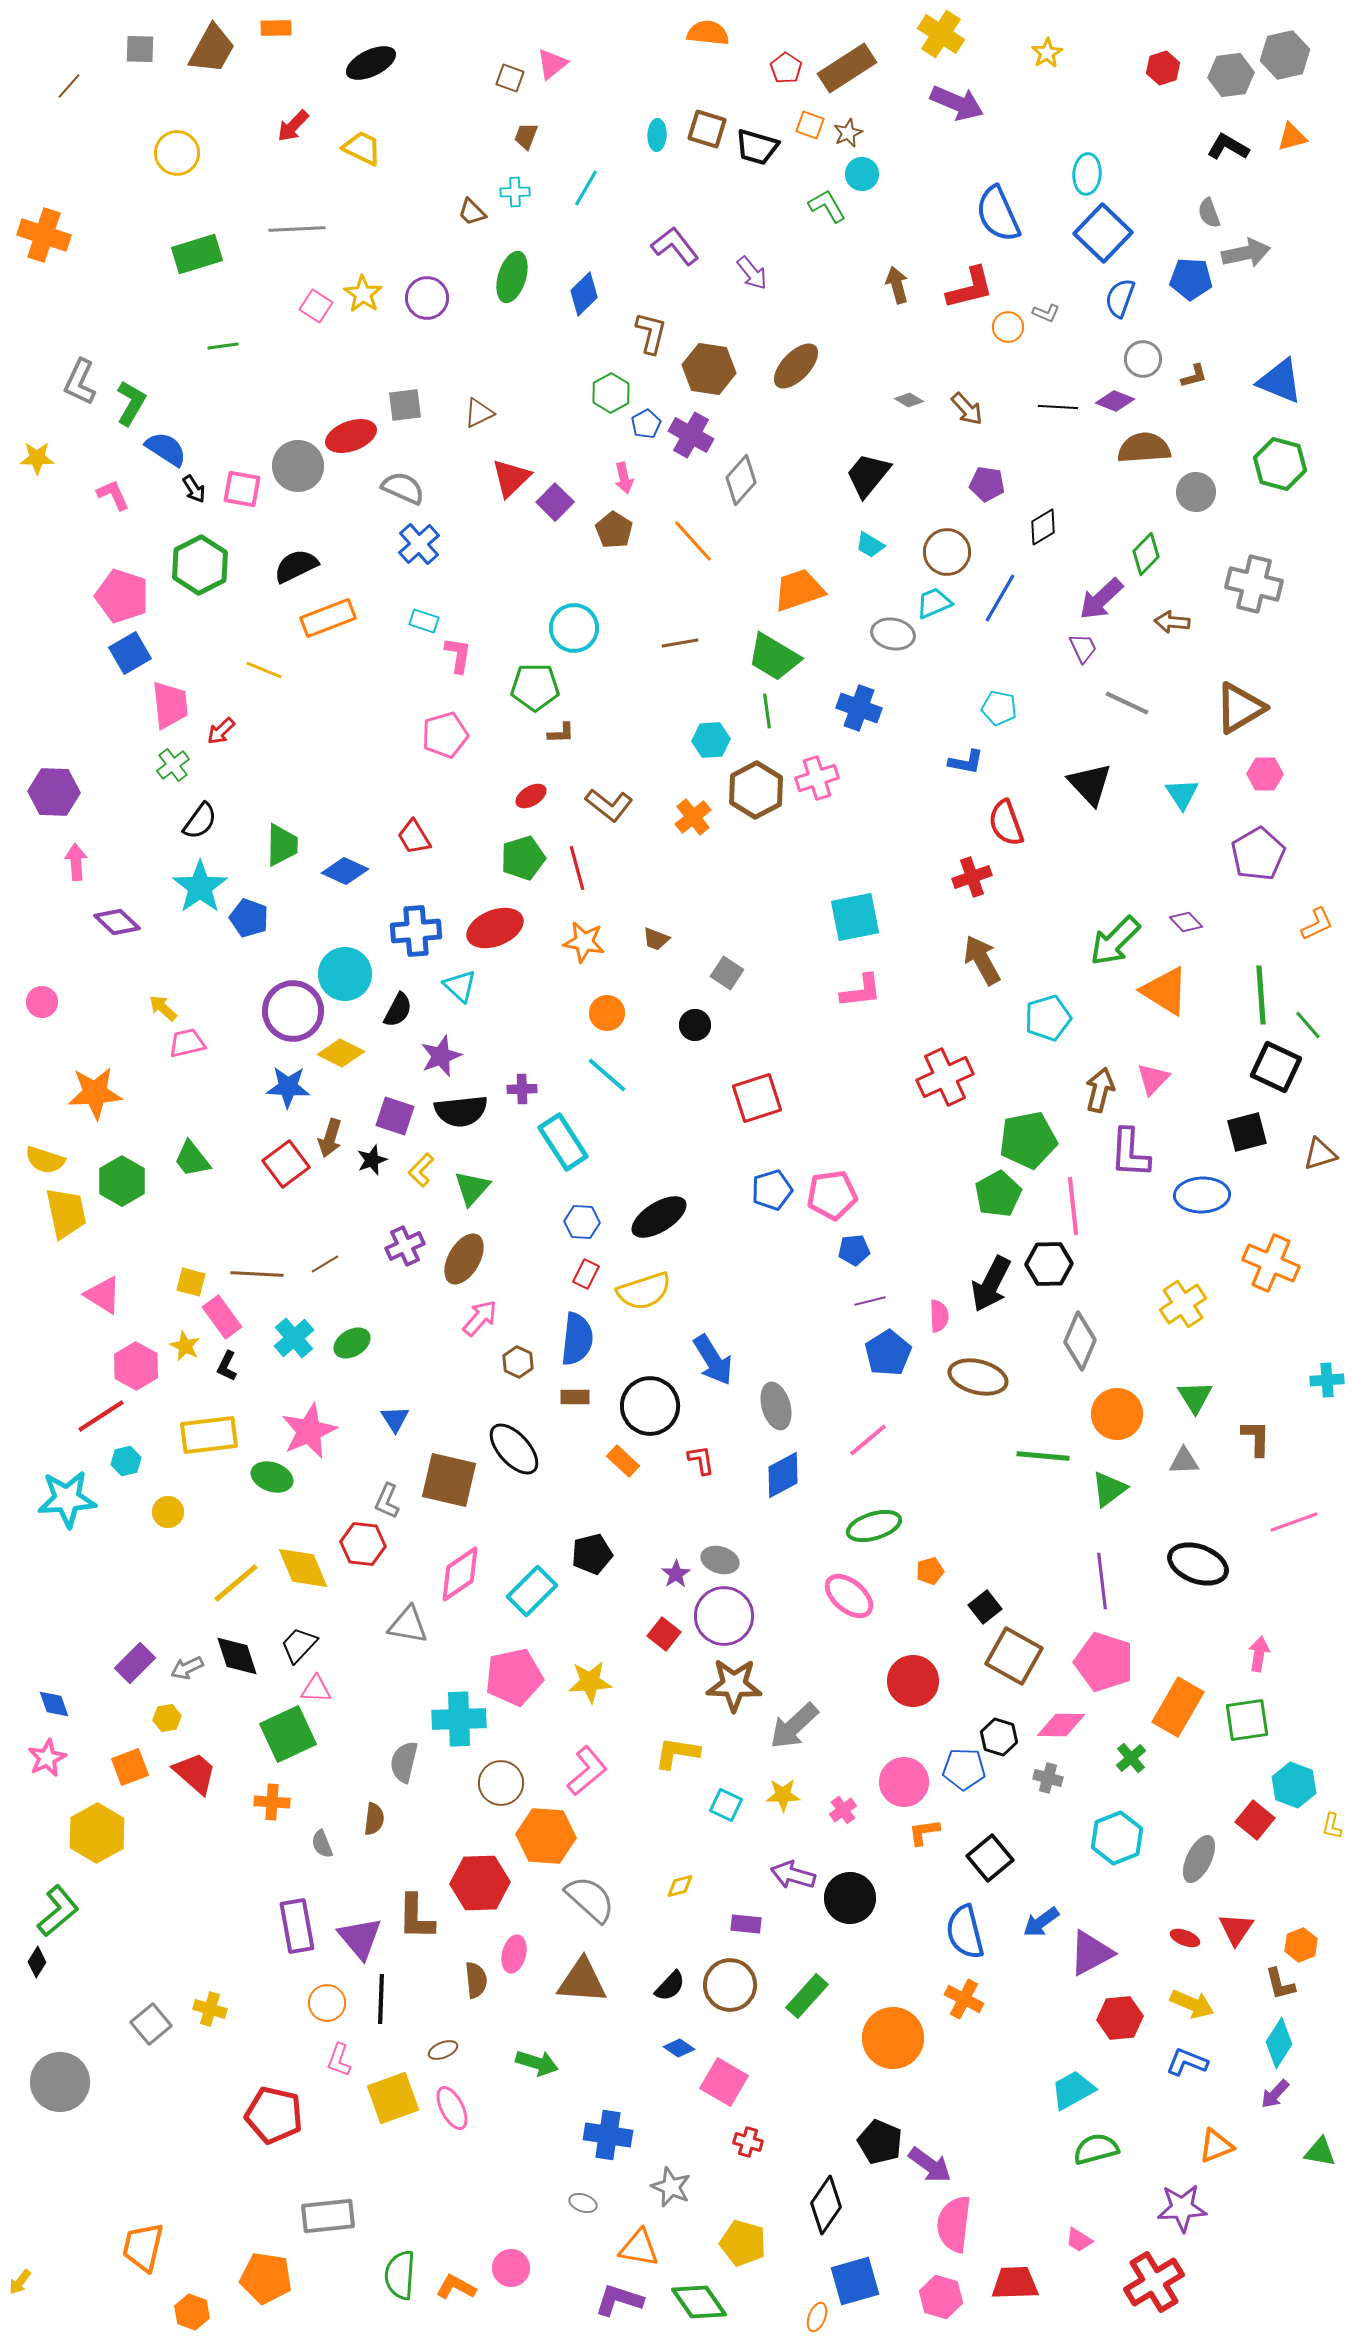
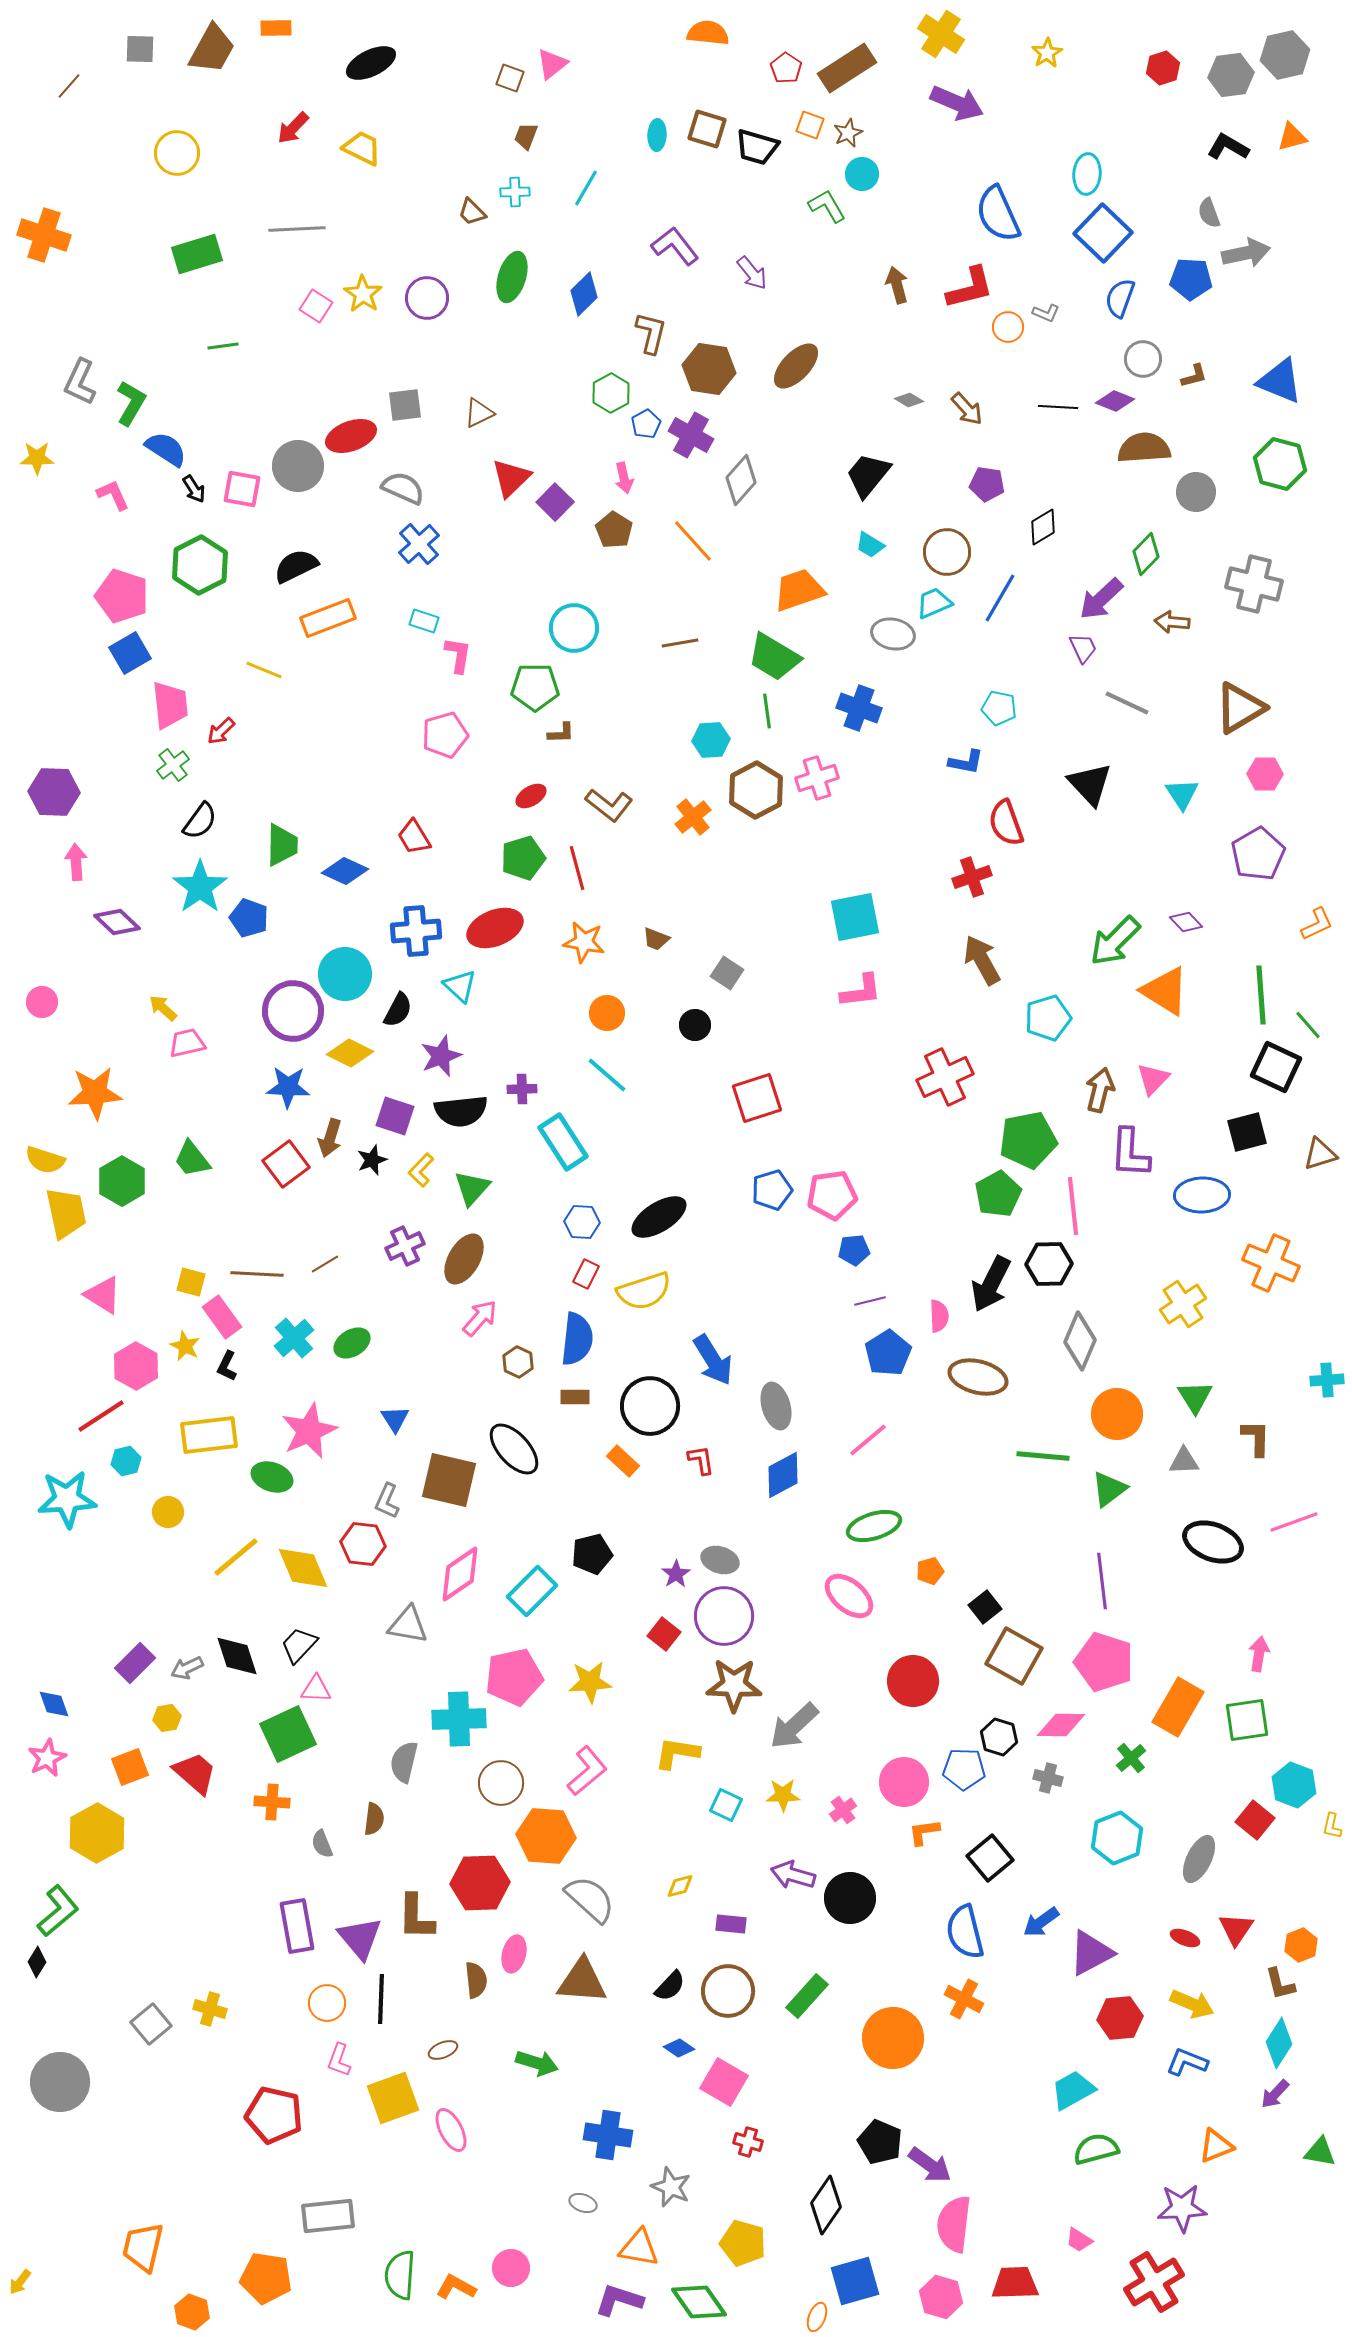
red arrow at (293, 126): moved 2 px down
yellow diamond at (341, 1053): moved 9 px right
black ellipse at (1198, 1564): moved 15 px right, 22 px up
yellow line at (236, 1583): moved 26 px up
purple rectangle at (746, 1924): moved 15 px left
brown circle at (730, 1985): moved 2 px left, 6 px down
pink ellipse at (452, 2108): moved 1 px left, 22 px down
